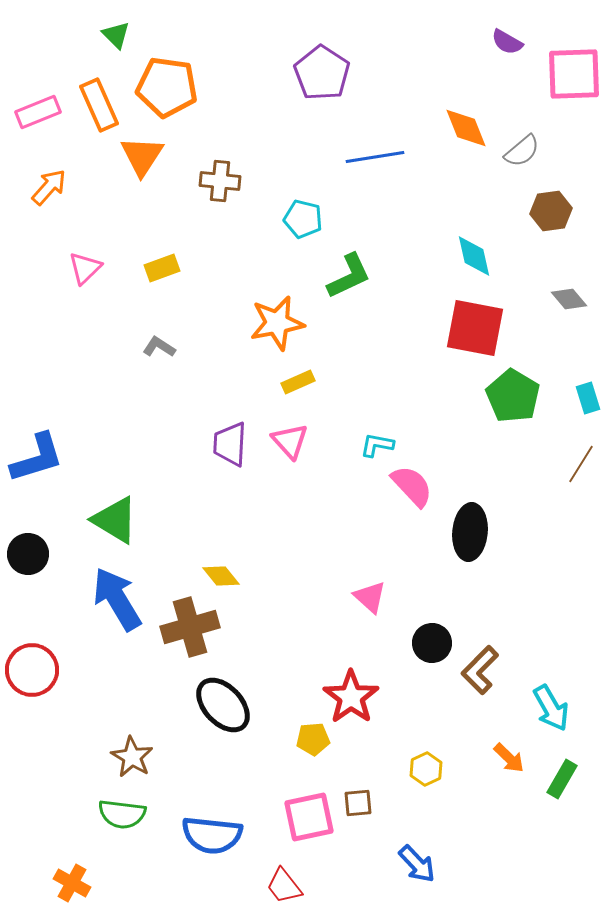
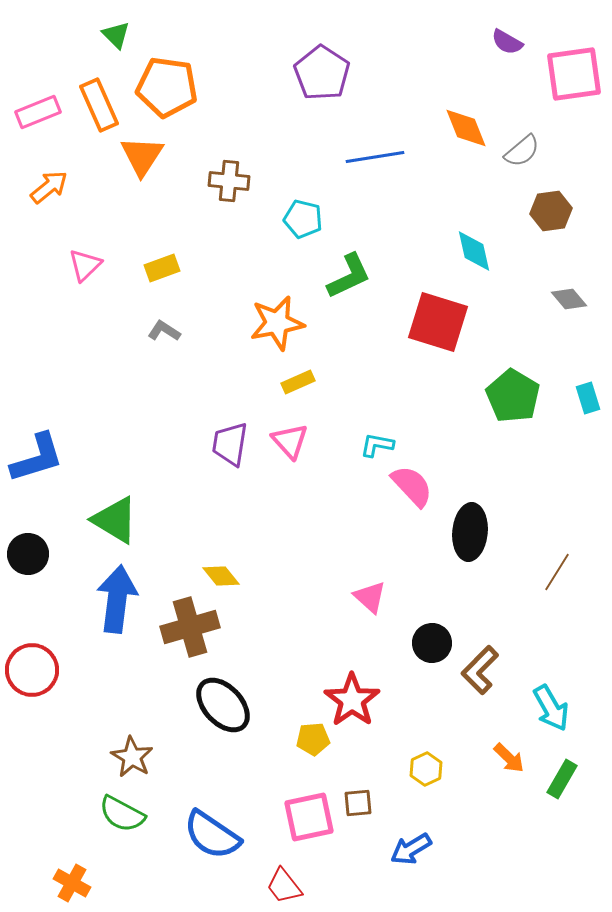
pink square at (574, 74): rotated 6 degrees counterclockwise
brown cross at (220, 181): moved 9 px right
orange arrow at (49, 187): rotated 9 degrees clockwise
cyan diamond at (474, 256): moved 5 px up
pink triangle at (85, 268): moved 3 px up
red square at (475, 328): moved 37 px left, 6 px up; rotated 6 degrees clockwise
gray L-shape at (159, 347): moved 5 px right, 16 px up
purple trapezoid at (230, 444): rotated 6 degrees clockwise
brown line at (581, 464): moved 24 px left, 108 px down
blue arrow at (117, 599): rotated 38 degrees clockwise
red star at (351, 697): moved 1 px right, 3 px down
green semicircle at (122, 814): rotated 21 degrees clockwise
blue semicircle at (212, 835): rotated 28 degrees clockwise
blue arrow at (417, 864): moved 6 px left, 15 px up; rotated 102 degrees clockwise
